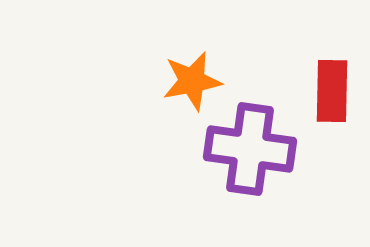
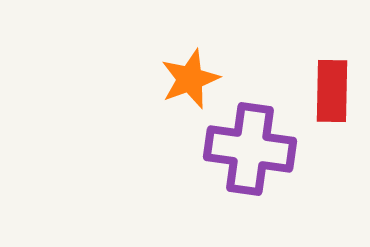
orange star: moved 2 px left, 2 px up; rotated 10 degrees counterclockwise
